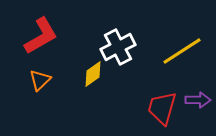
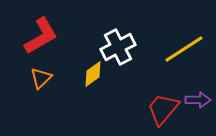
yellow line: moved 2 px right, 2 px up
orange triangle: moved 1 px right, 2 px up
red trapezoid: moved 1 px right, 1 px down; rotated 24 degrees clockwise
